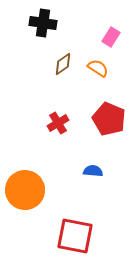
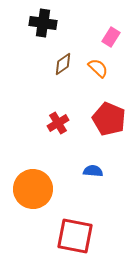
orange semicircle: rotated 10 degrees clockwise
orange circle: moved 8 px right, 1 px up
